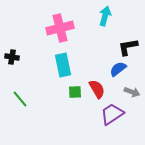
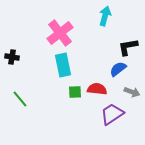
pink cross: moved 5 px down; rotated 24 degrees counterclockwise
red semicircle: rotated 54 degrees counterclockwise
